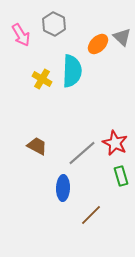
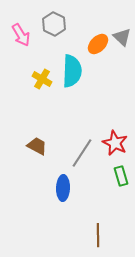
gray line: rotated 16 degrees counterclockwise
brown line: moved 7 px right, 20 px down; rotated 45 degrees counterclockwise
